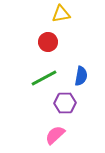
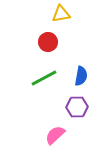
purple hexagon: moved 12 px right, 4 px down
